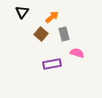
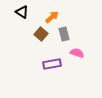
black triangle: rotated 32 degrees counterclockwise
